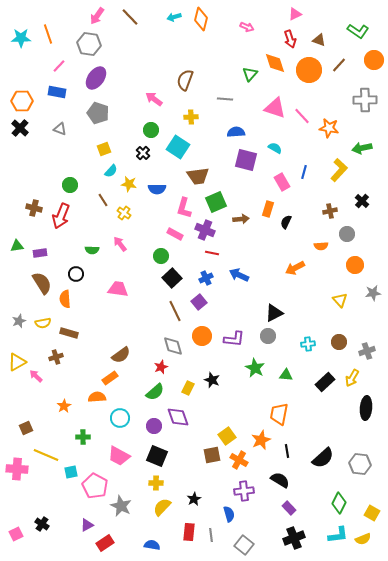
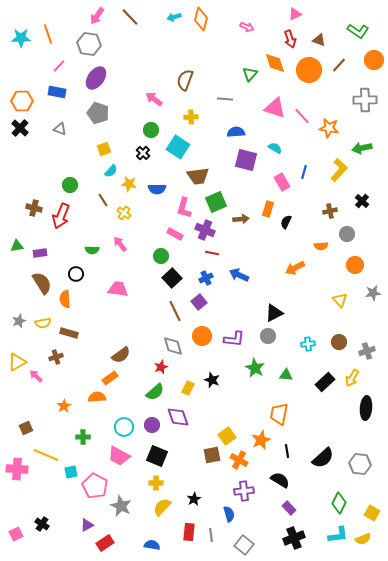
cyan circle at (120, 418): moved 4 px right, 9 px down
purple circle at (154, 426): moved 2 px left, 1 px up
